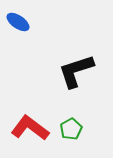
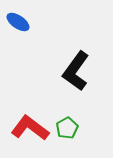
black L-shape: rotated 36 degrees counterclockwise
green pentagon: moved 4 px left, 1 px up
